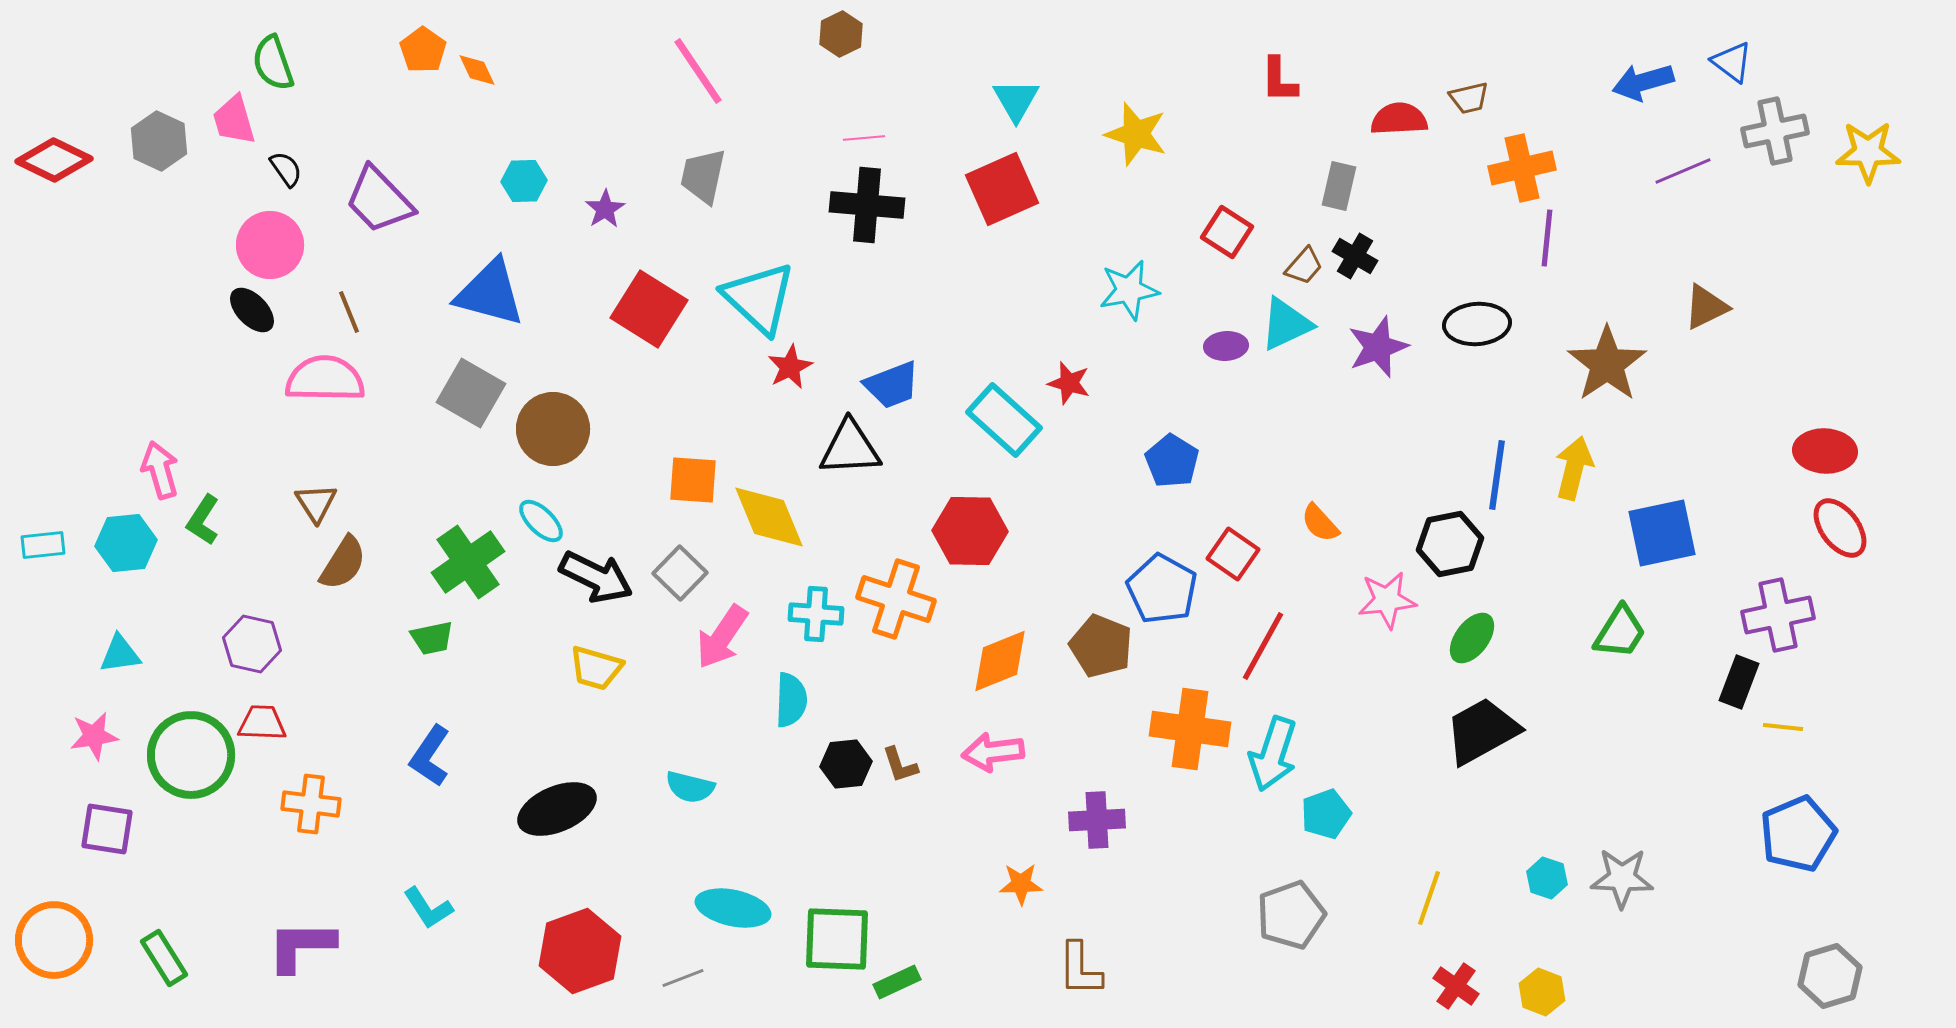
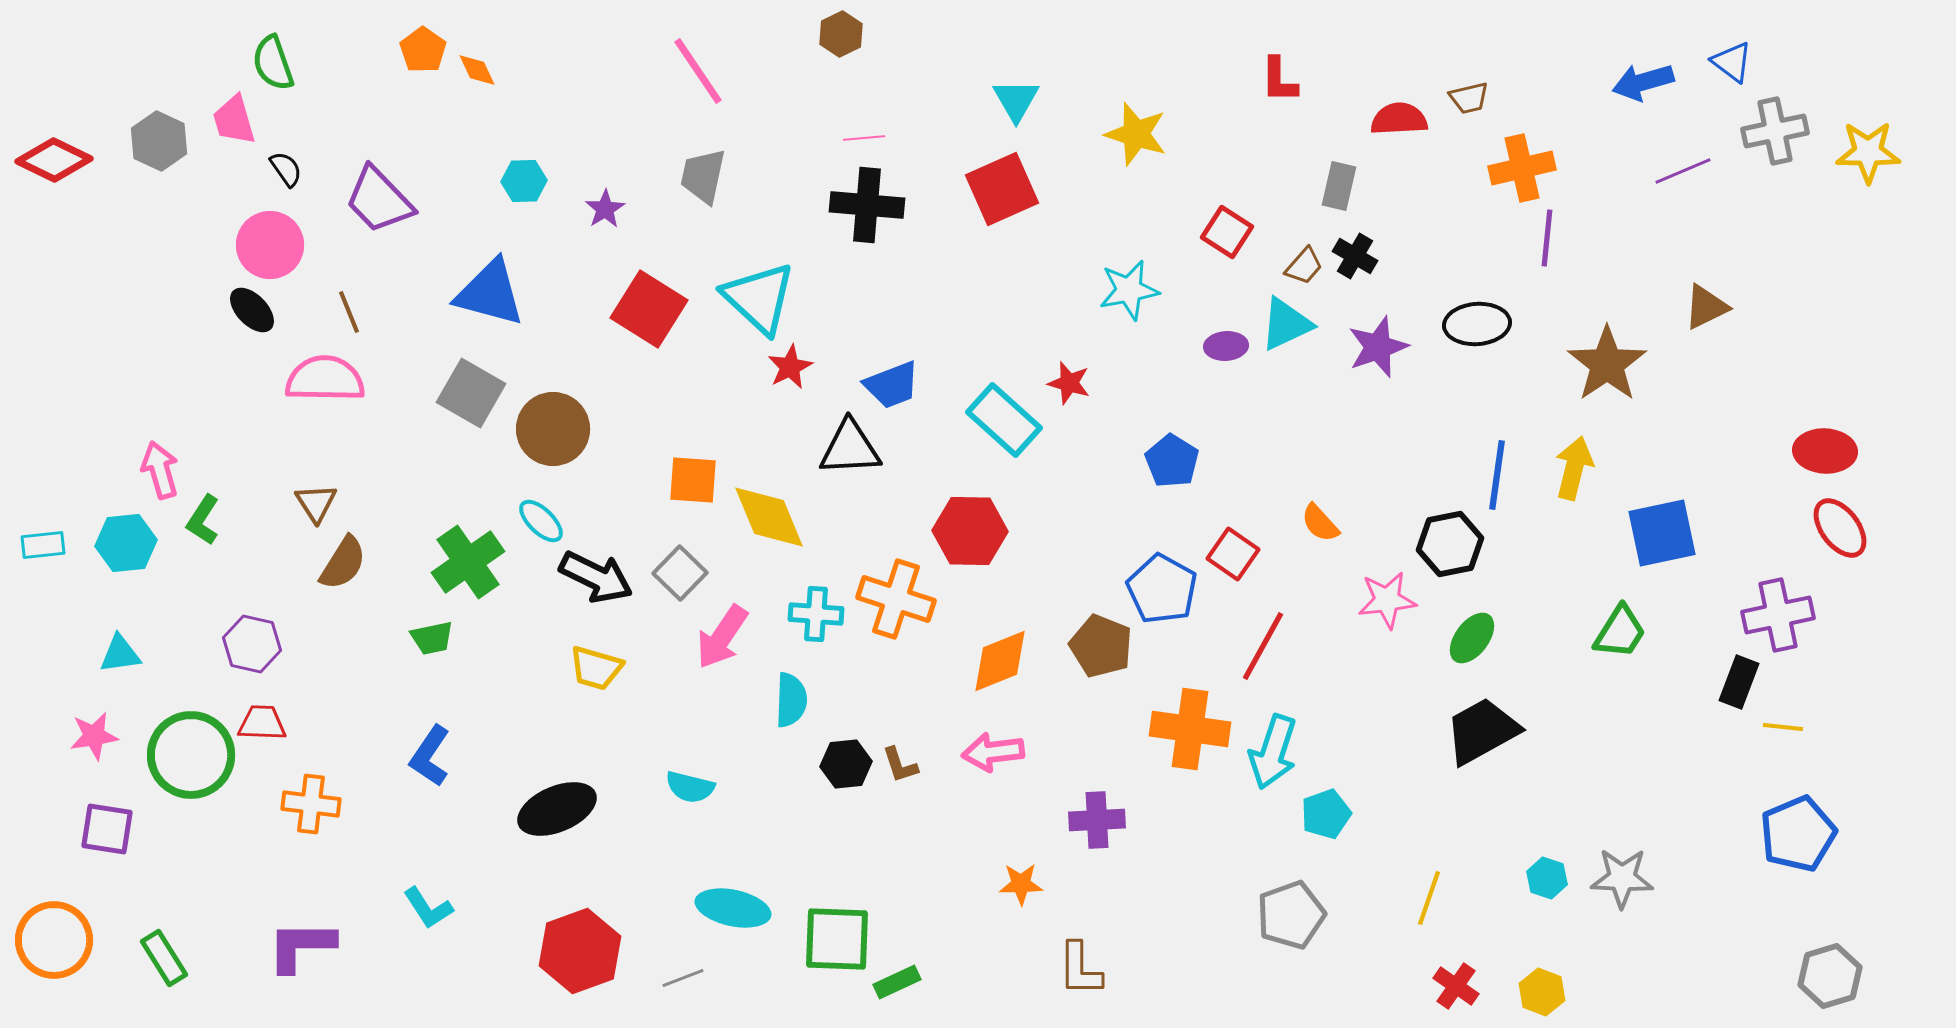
cyan arrow at (1273, 754): moved 2 px up
